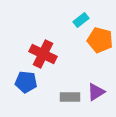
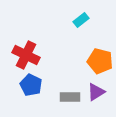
orange pentagon: moved 21 px down
red cross: moved 17 px left, 1 px down
blue pentagon: moved 5 px right, 3 px down; rotated 20 degrees clockwise
